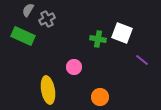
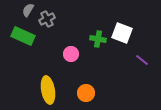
pink circle: moved 3 px left, 13 px up
orange circle: moved 14 px left, 4 px up
